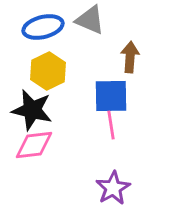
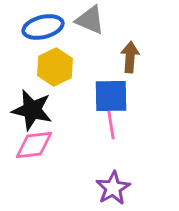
yellow hexagon: moved 7 px right, 4 px up
